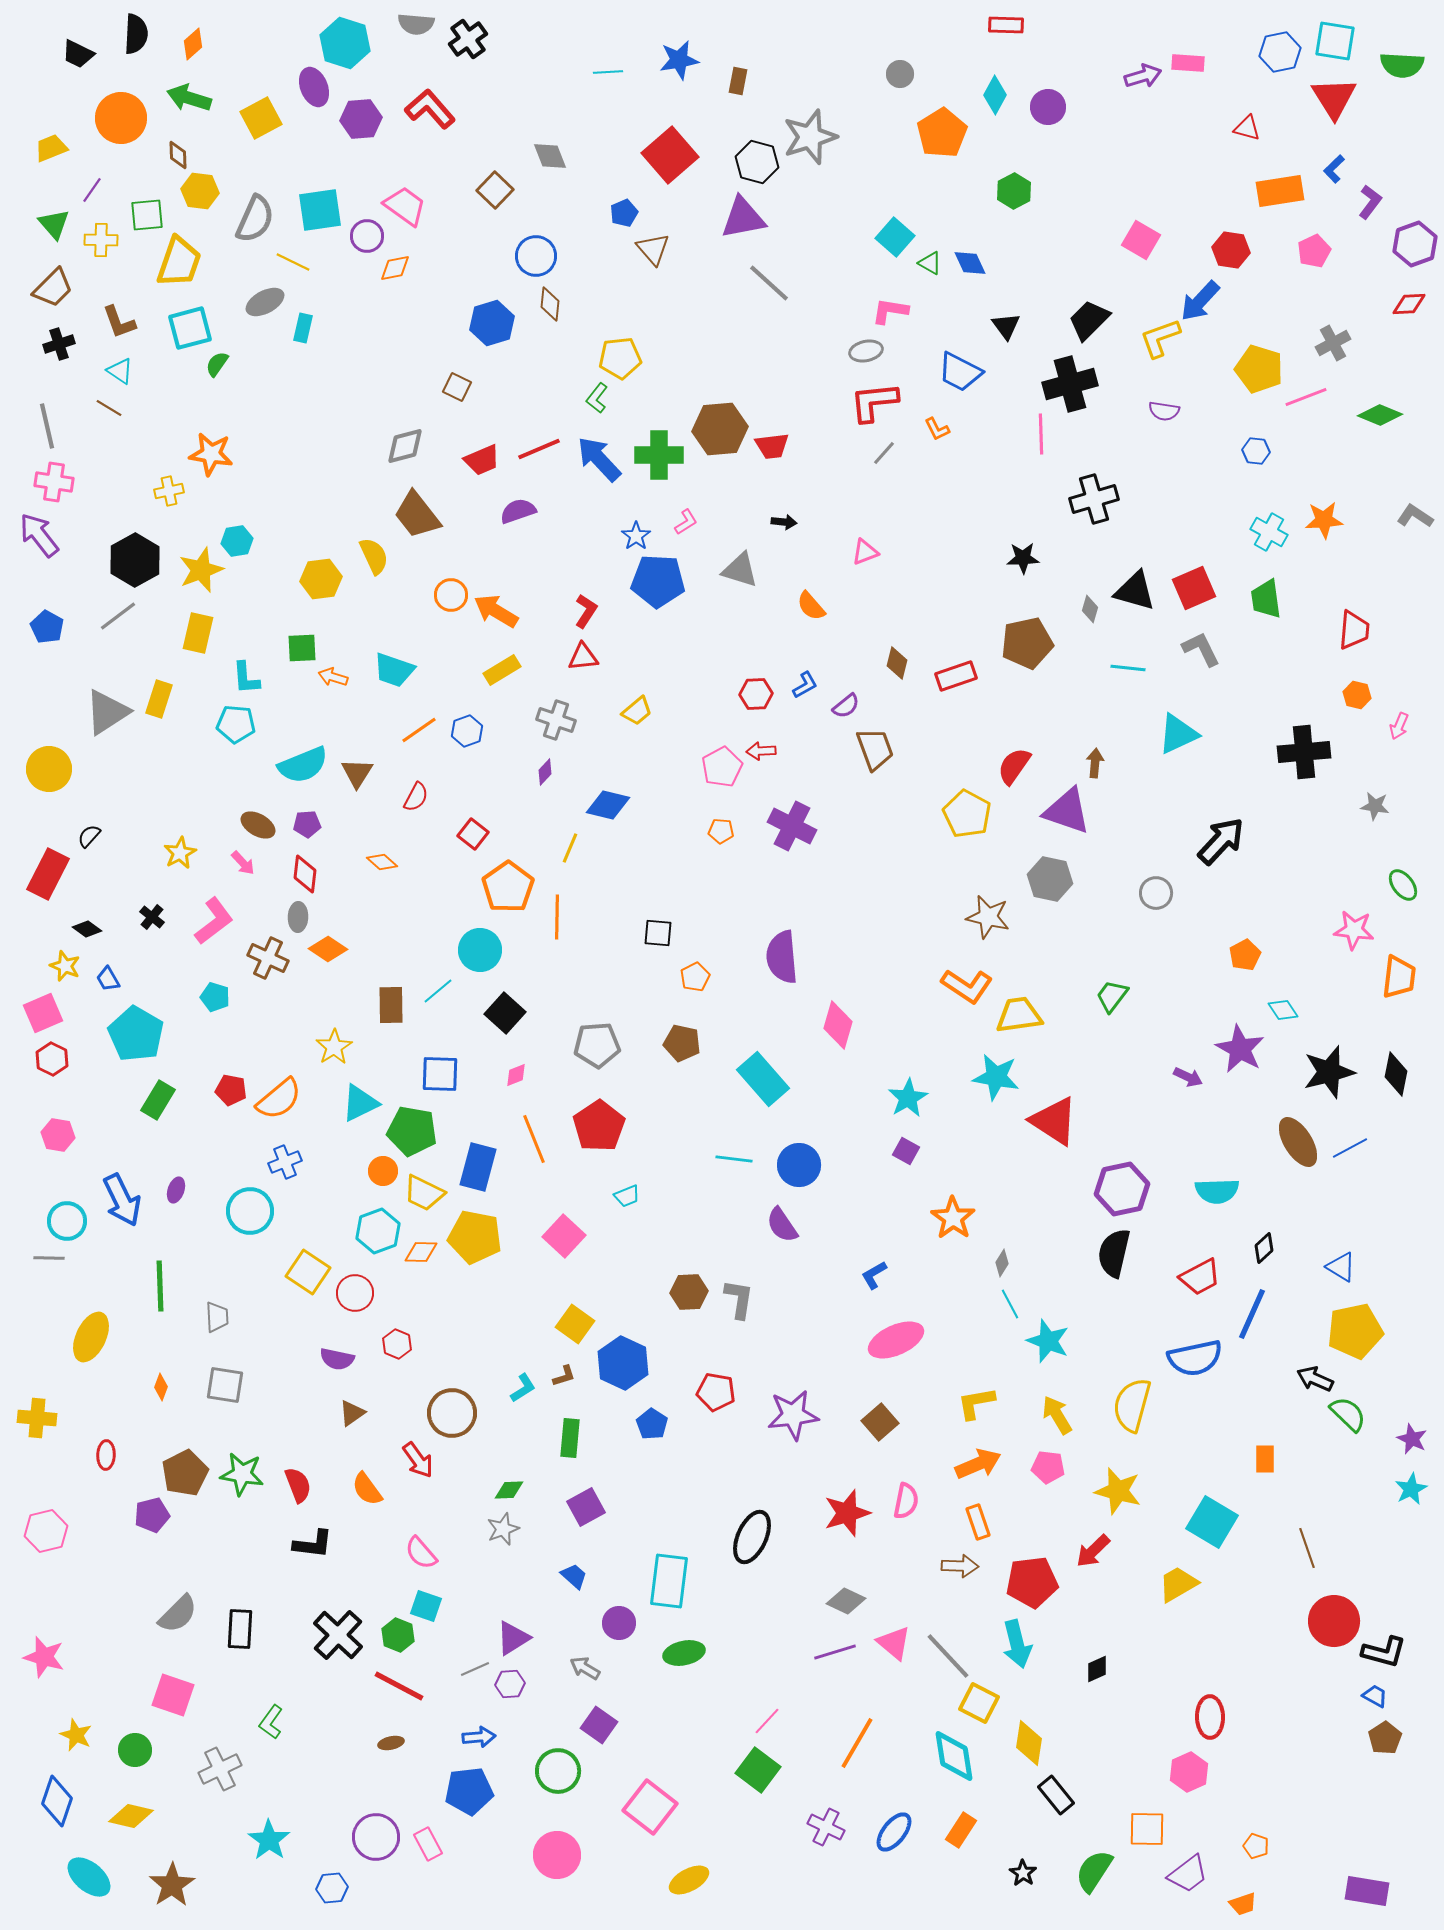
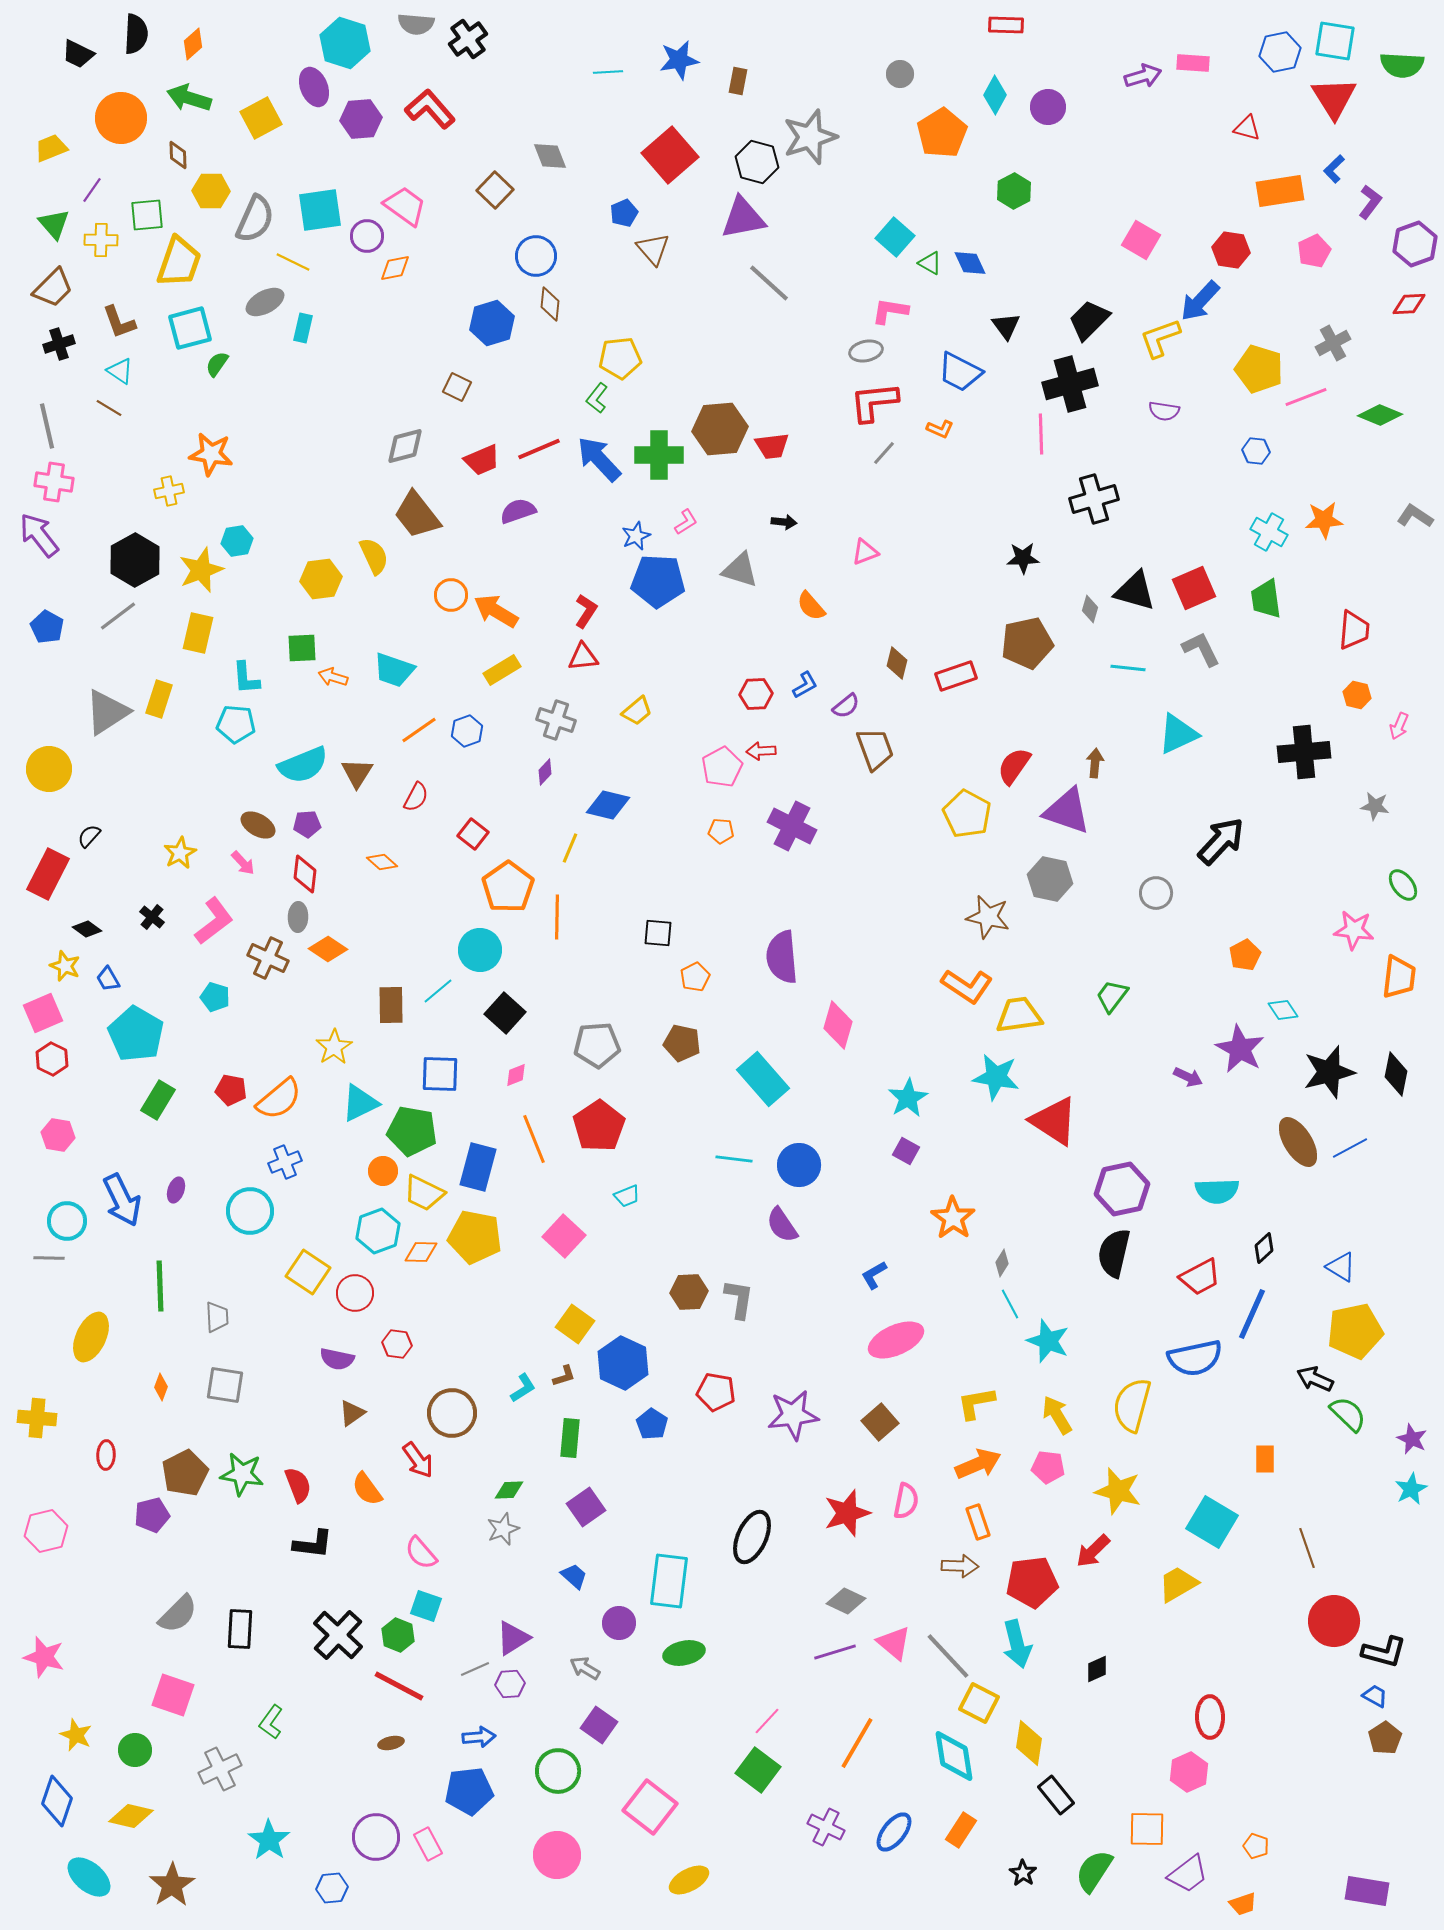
pink rectangle at (1188, 63): moved 5 px right
yellow hexagon at (200, 191): moved 11 px right; rotated 6 degrees counterclockwise
orange L-shape at (937, 429): moved 3 px right; rotated 40 degrees counterclockwise
blue star at (636, 536): rotated 12 degrees clockwise
red hexagon at (397, 1344): rotated 16 degrees counterclockwise
purple square at (586, 1507): rotated 6 degrees counterclockwise
